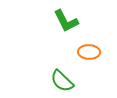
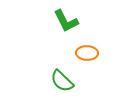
orange ellipse: moved 2 px left, 1 px down
